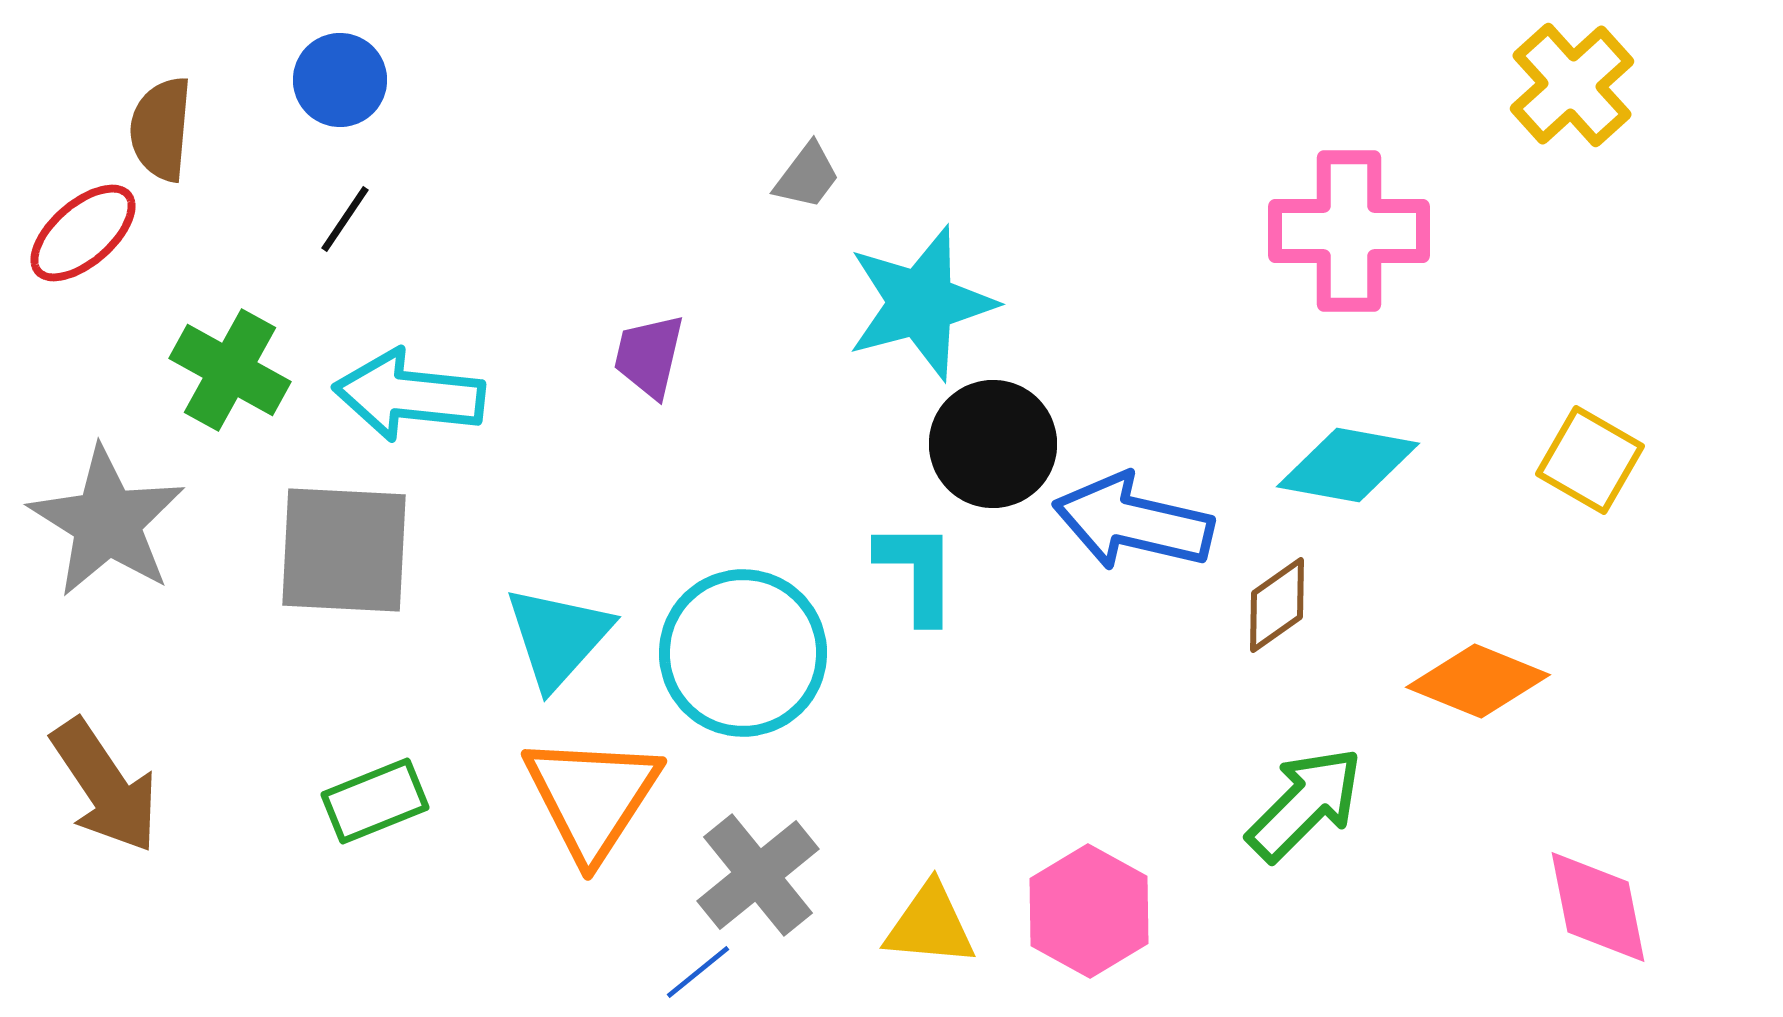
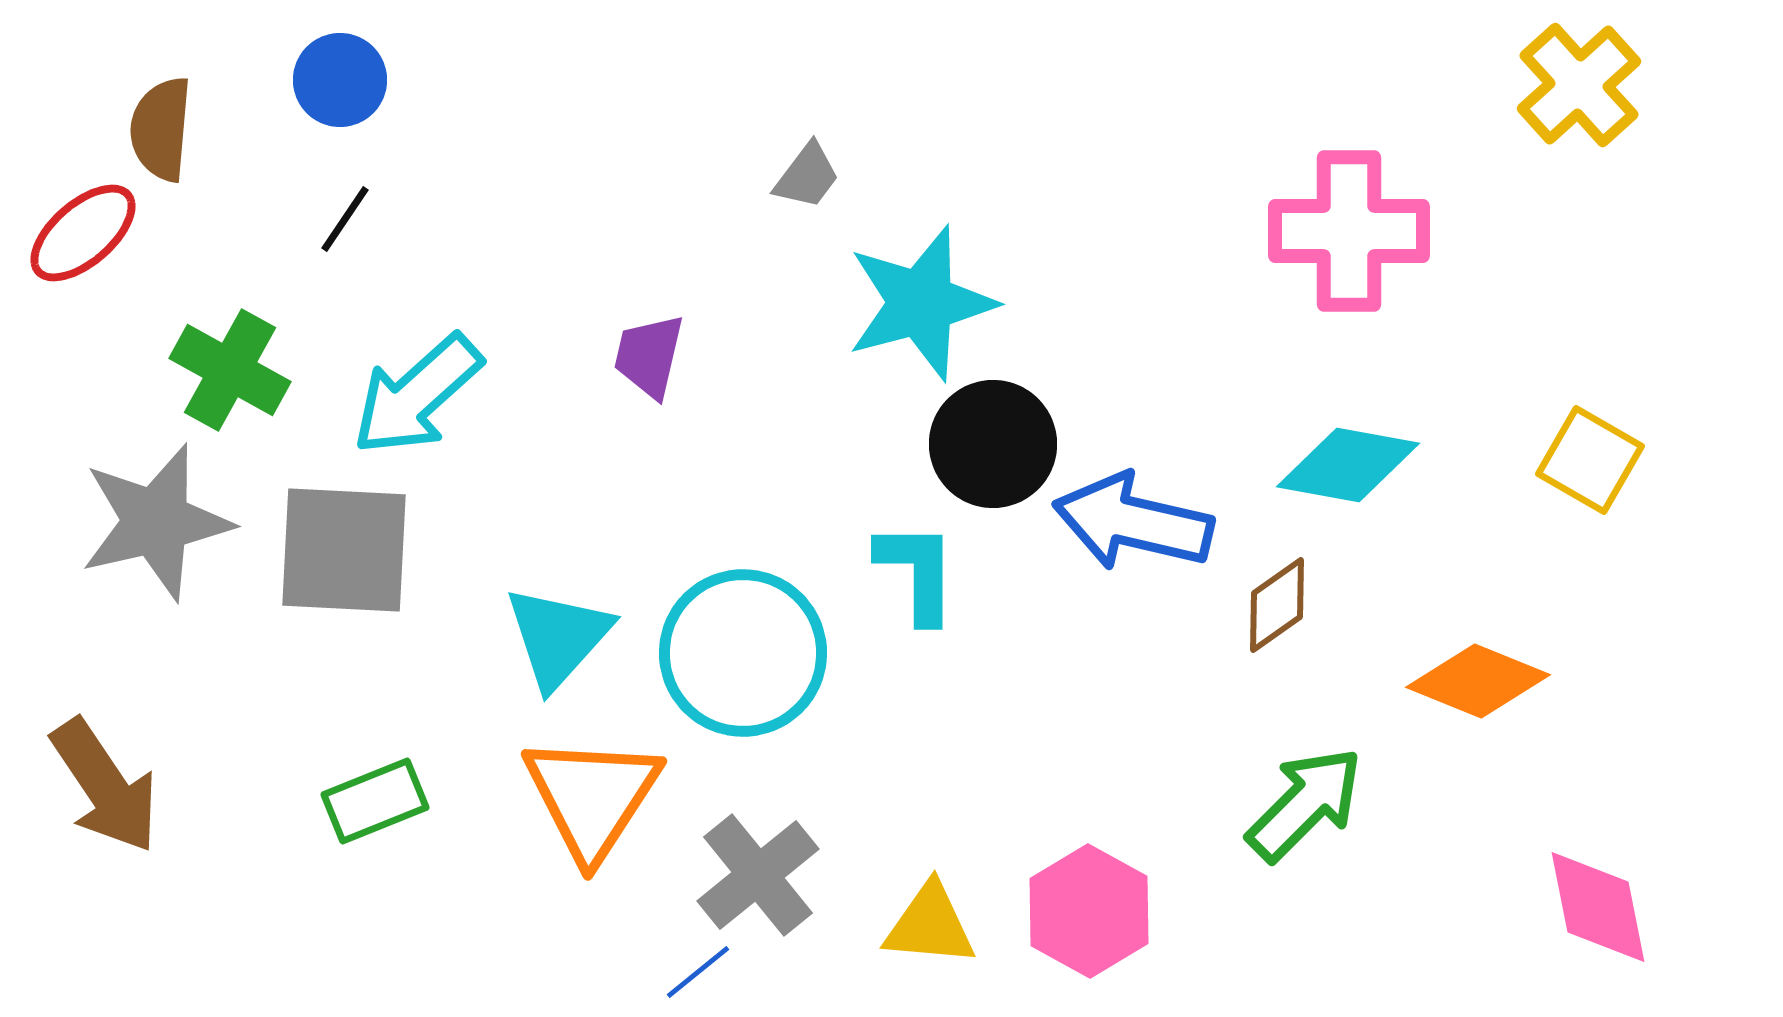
yellow cross: moved 7 px right
cyan arrow: moved 8 px right; rotated 48 degrees counterclockwise
gray star: moved 49 px right; rotated 27 degrees clockwise
